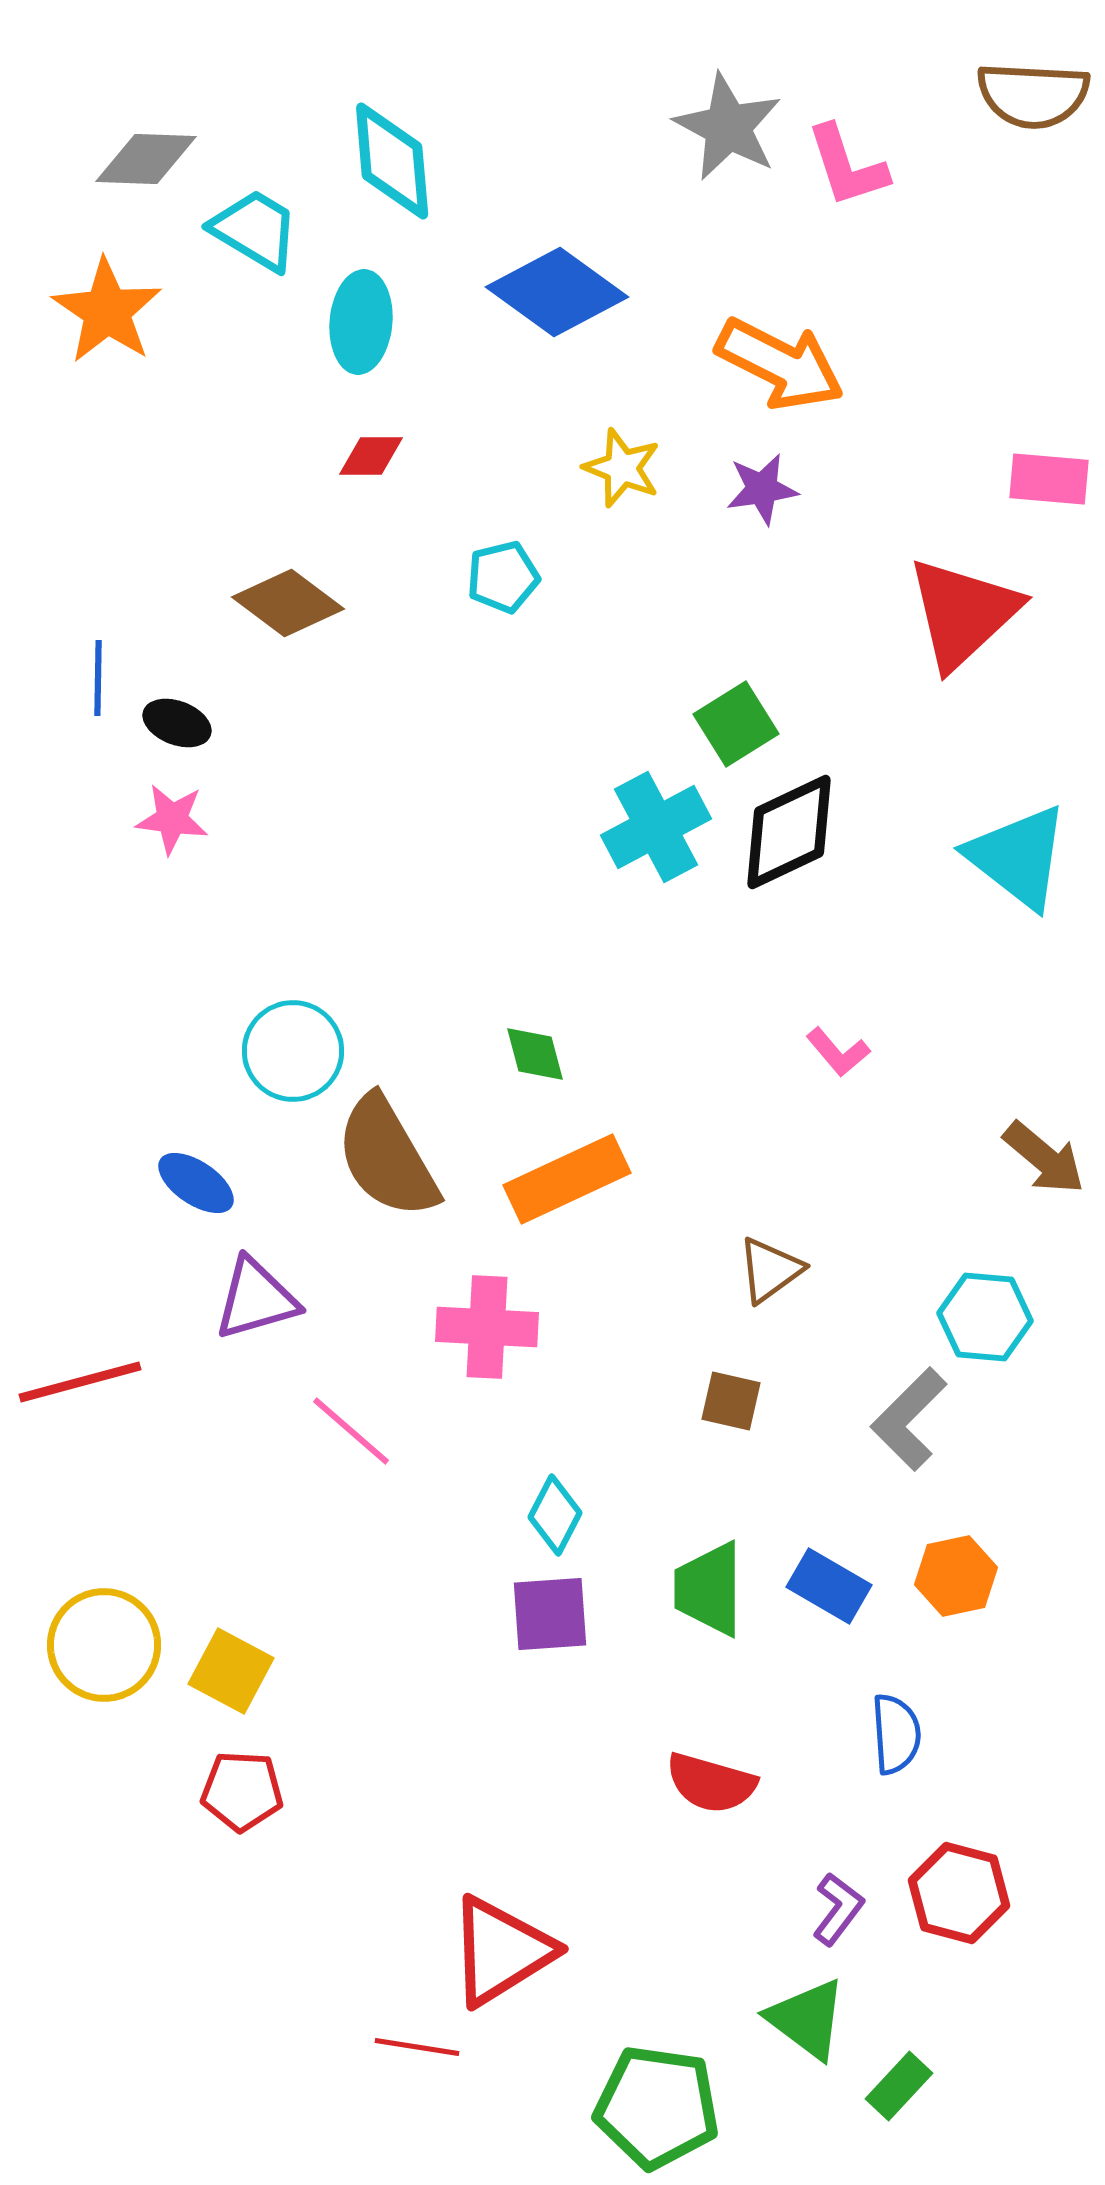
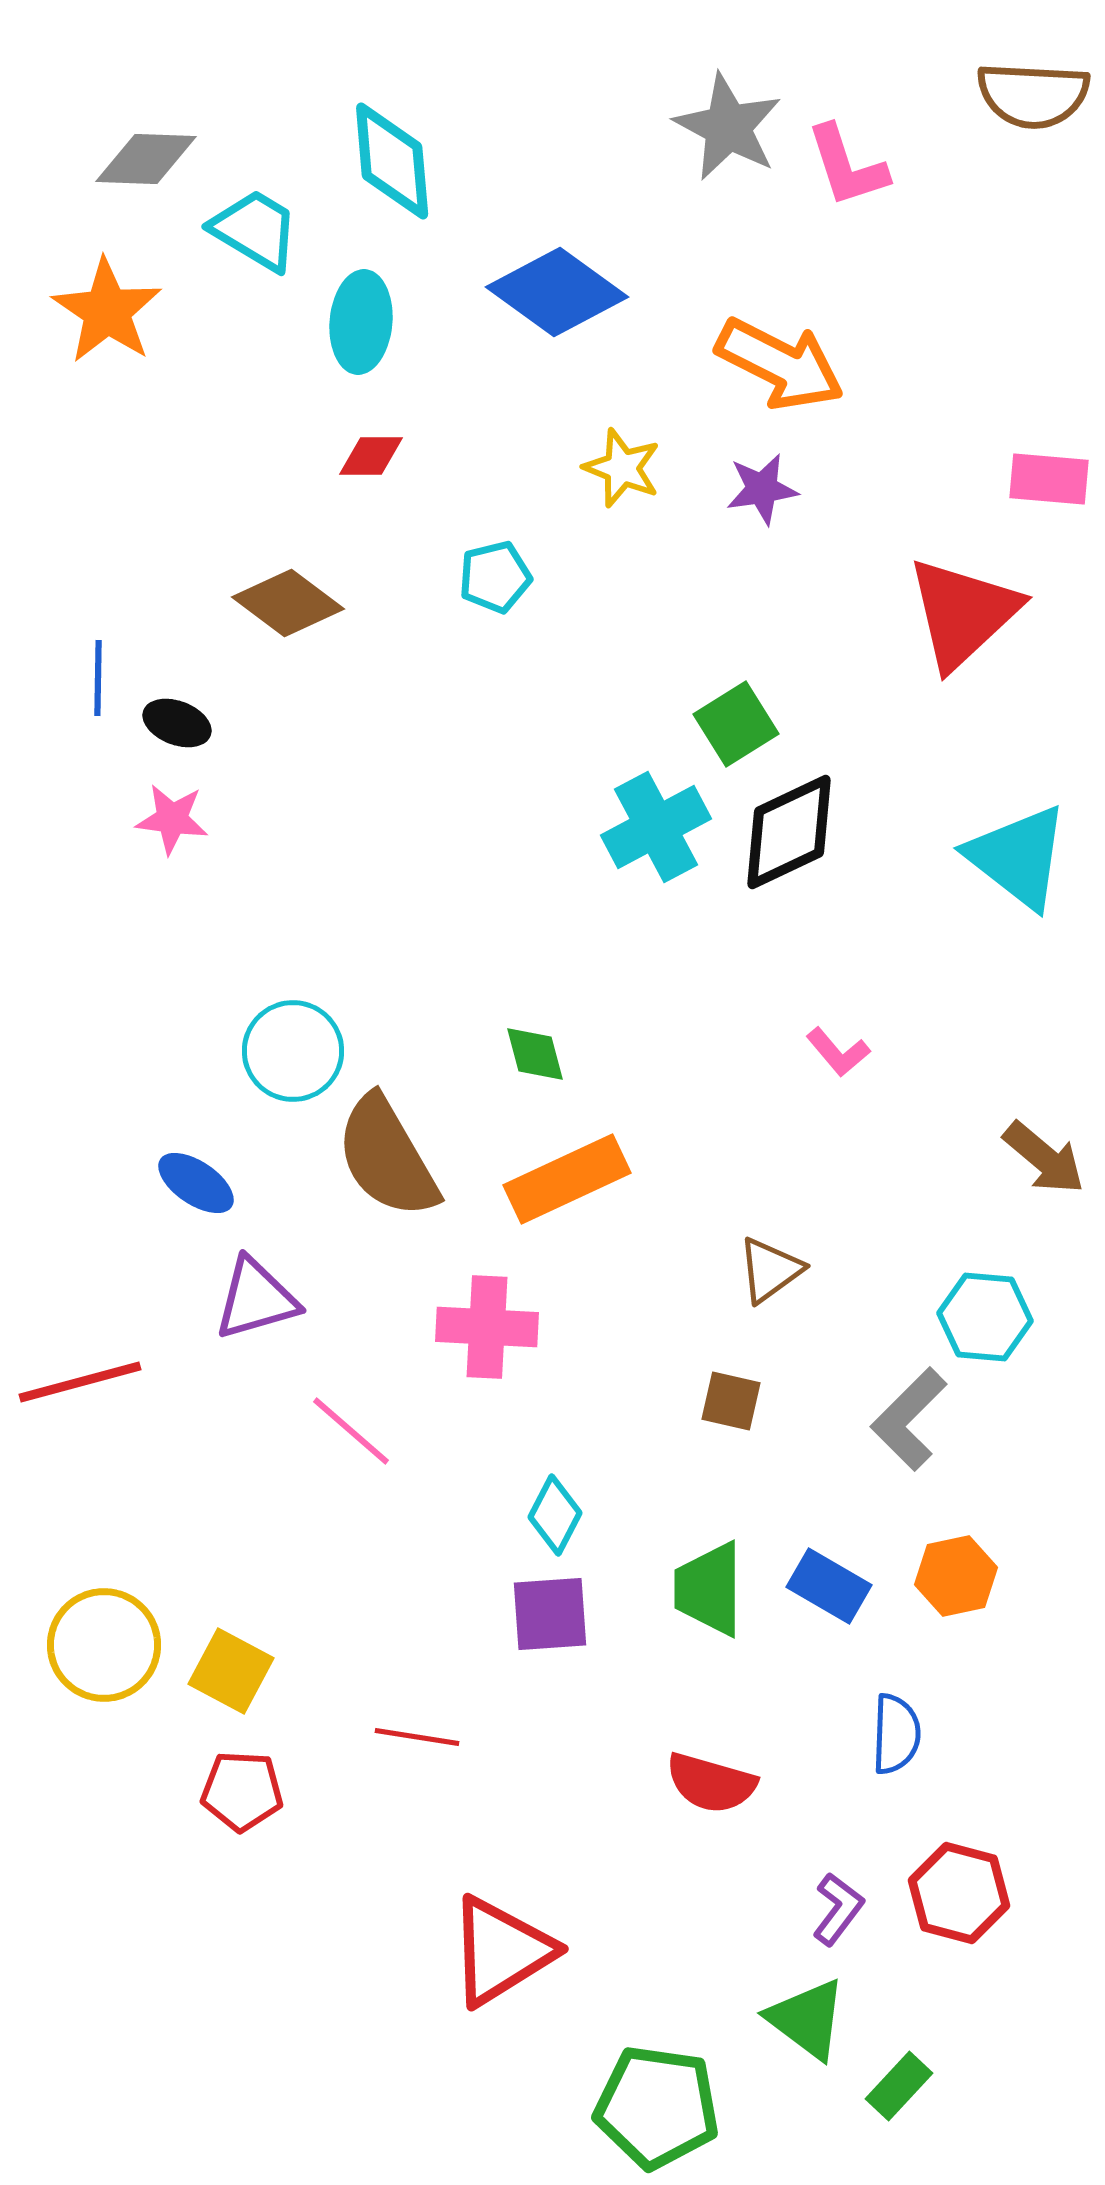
cyan pentagon at (503, 577): moved 8 px left
blue semicircle at (896, 1734): rotated 6 degrees clockwise
red line at (417, 2047): moved 310 px up
